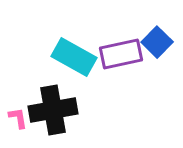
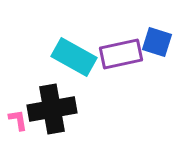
blue square: rotated 28 degrees counterclockwise
black cross: moved 1 px left, 1 px up
pink L-shape: moved 2 px down
